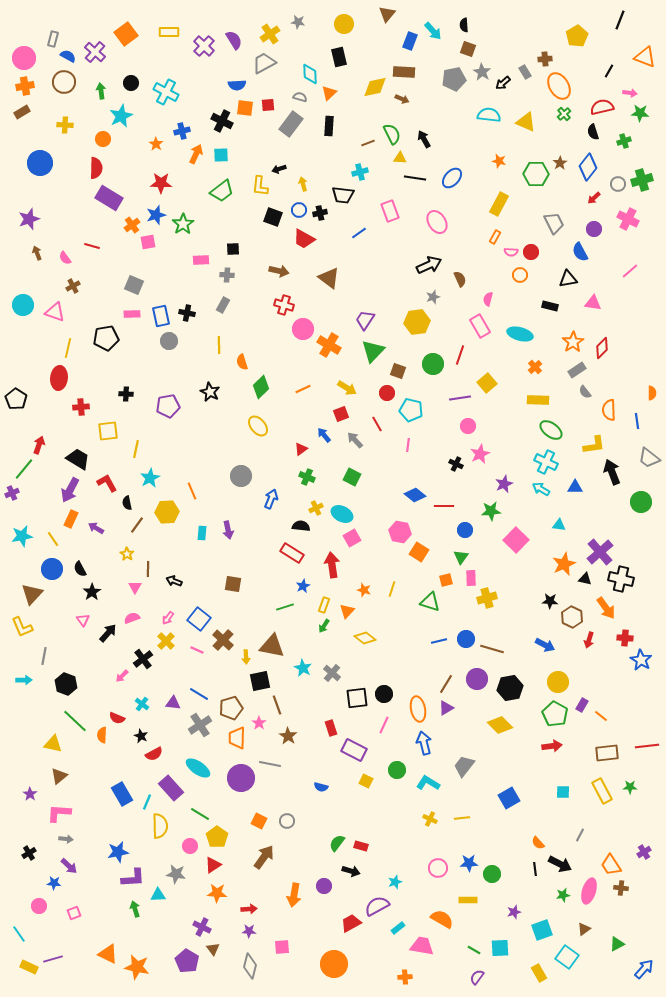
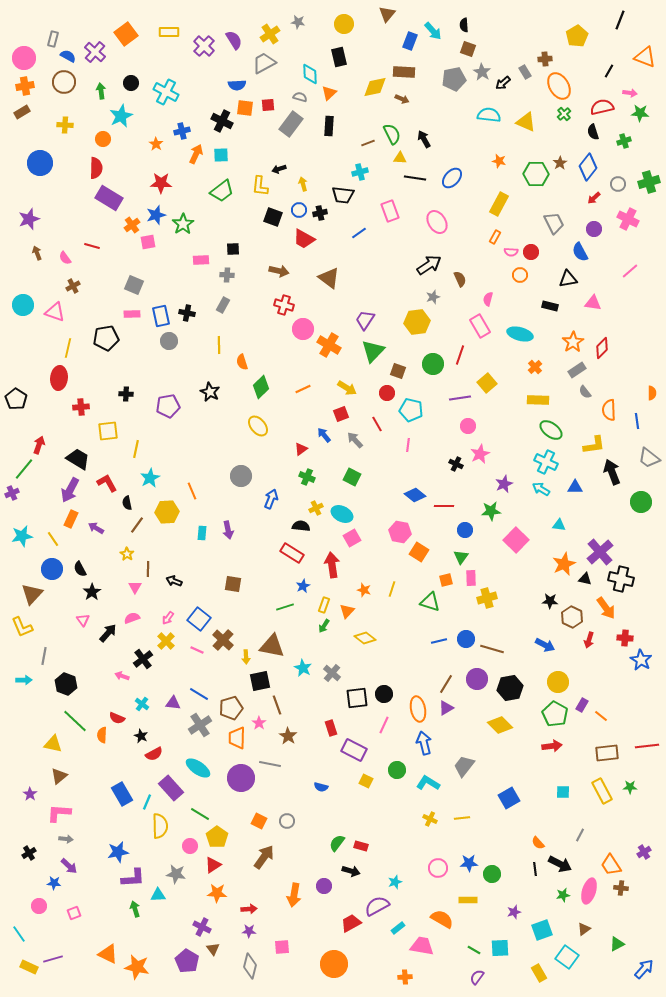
green cross at (642, 180): moved 7 px right, 2 px down
black arrow at (429, 265): rotated 10 degrees counterclockwise
pink arrow at (122, 676): rotated 64 degrees clockwise
